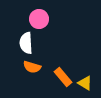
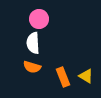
white semicircle: moved 7 px right
orange rectangle: rotated 18 degrees clockwise
yellow triangle: moved 1 px right, 7 px up
